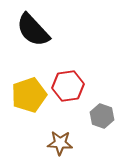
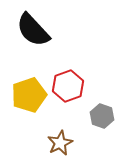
red hexagon: rotated 12 degrees counterclockwise
brown star: rotated 30 degrees counterclockwise
